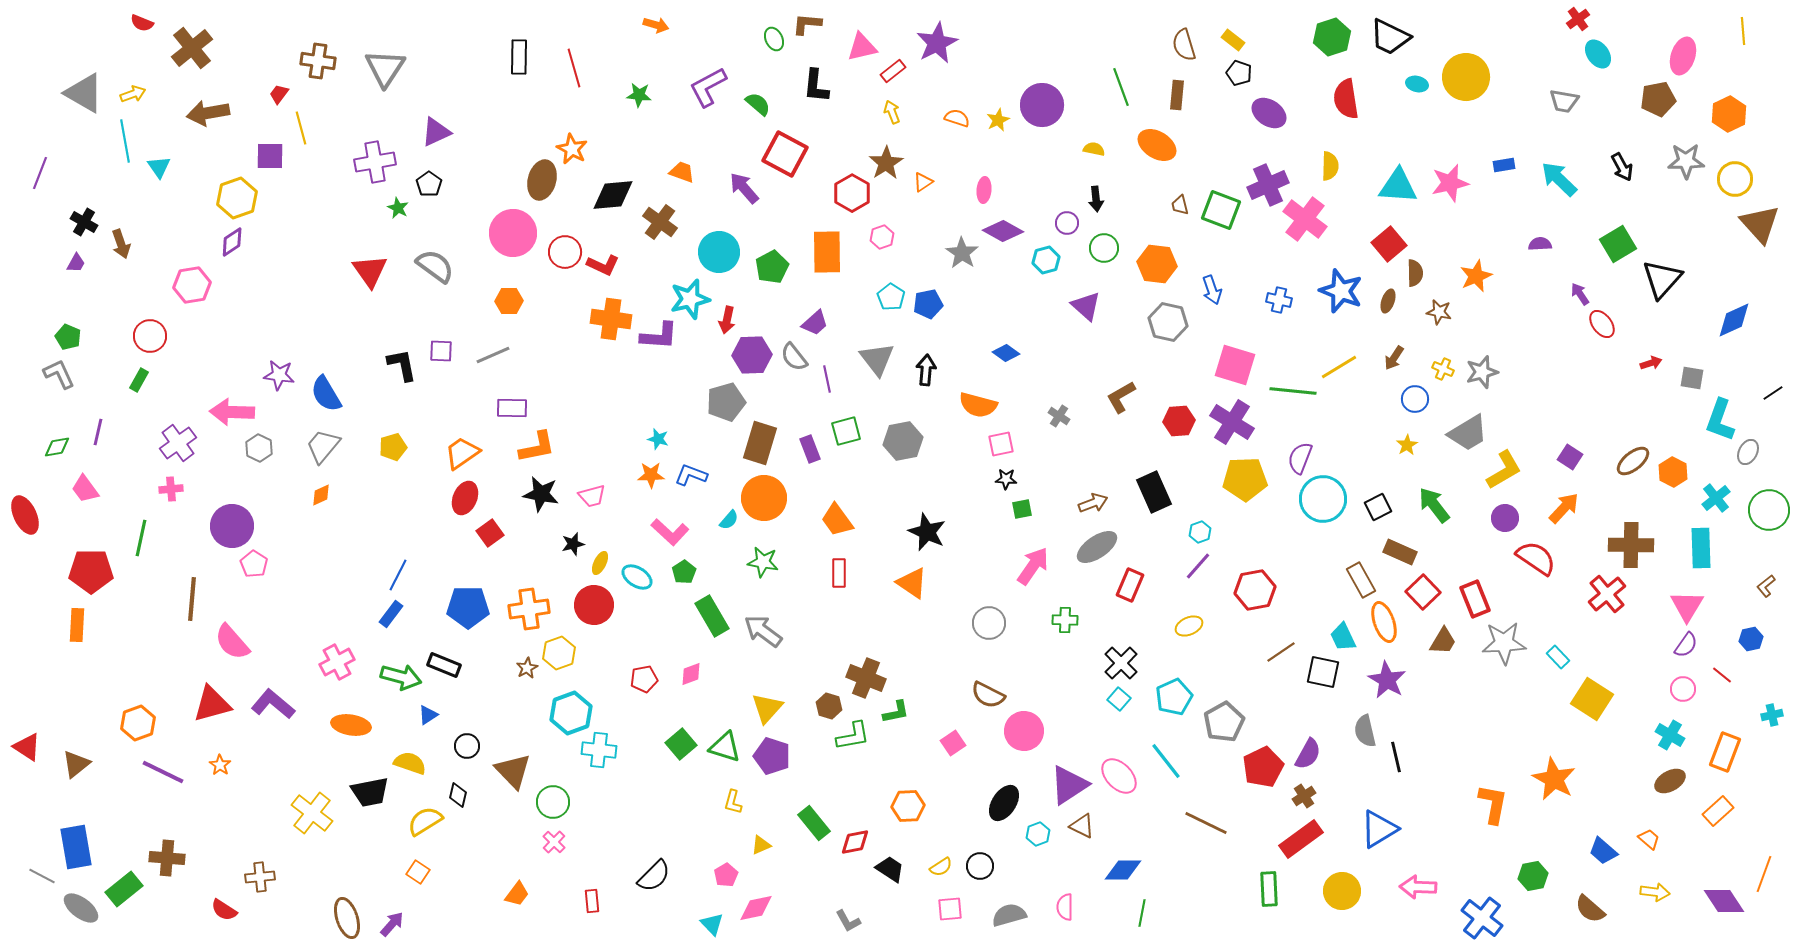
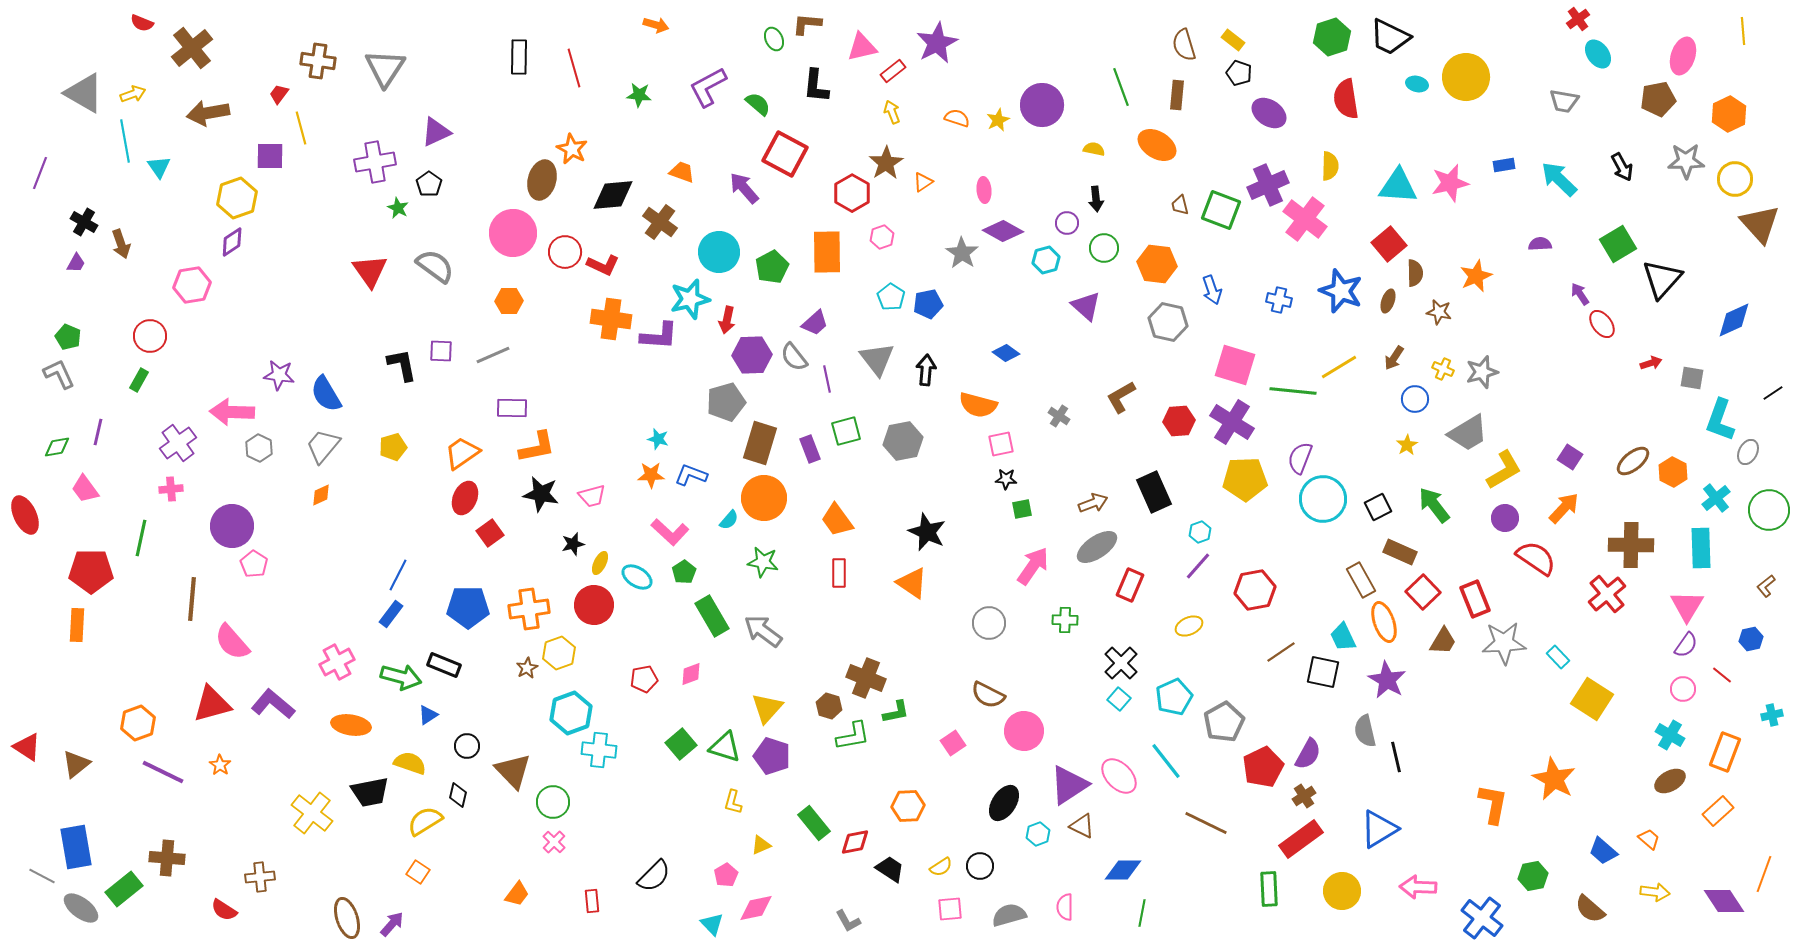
pink ellipse at (984, 190): rotated 10 degrees counterclockwise
